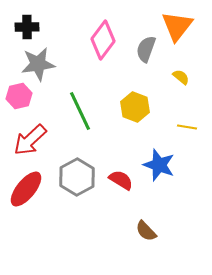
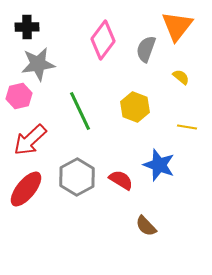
brown semicircle: moved 5 px up
